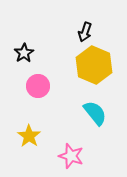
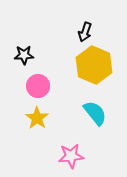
black star: moved 2 px down; rotated 30 degrees clockwise
yellow star: moved 8 px right, 18 px up
pink star: rotated 25 degrees counterclockwise
